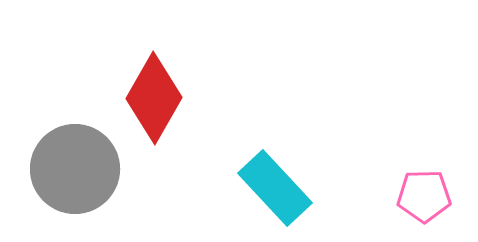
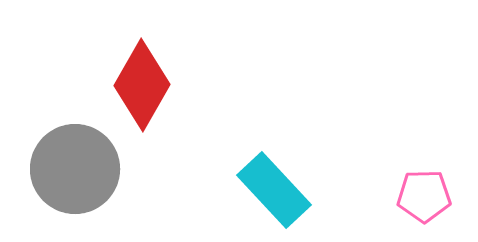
red diamond: moved 12 px left, 13 px up
cyan rectangle: moved 1 px left, 2 px down
